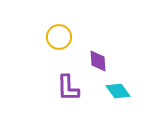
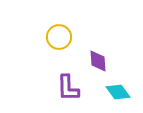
cyan diamond: moved 1 px down
